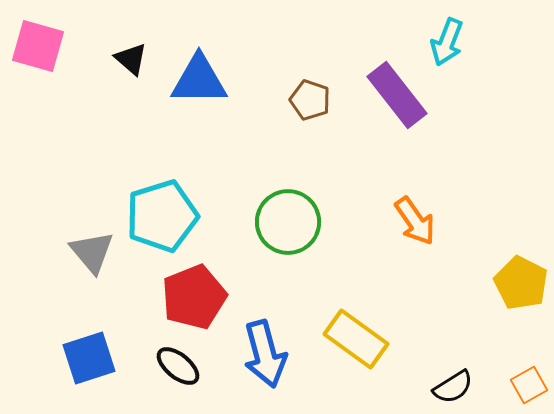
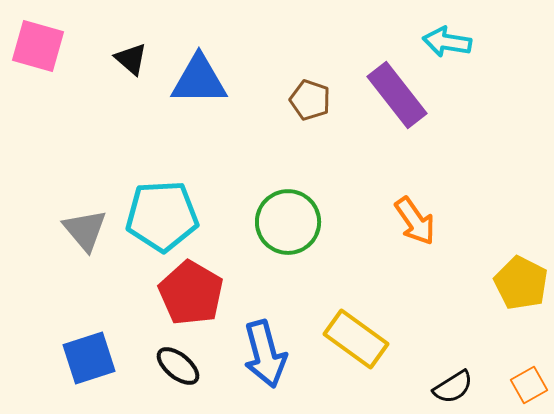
cyan arrow: rotated 78 degrees clockwise
cyan pentagon: rotated 14 degrees clockwise
gray triangle: moved 7 px left, 22 px up
red pentagon: moved 3 px left, 4 px up; rotated 20 degrees counterclockwise
